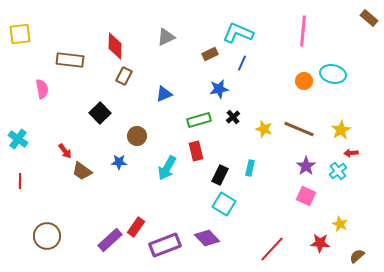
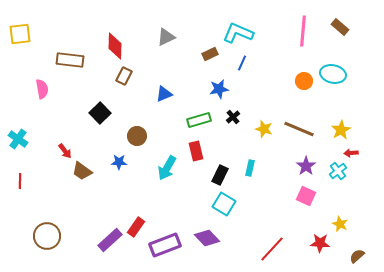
brown rectangle at (369, 18): moved 29 px left, 9 px down
